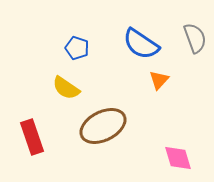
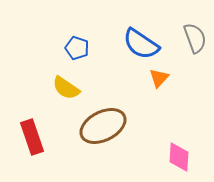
orange triangle: moved 2 px up
pink diamond: moved 1 px right, 1 px up; rotated 20 degrees clockwise
